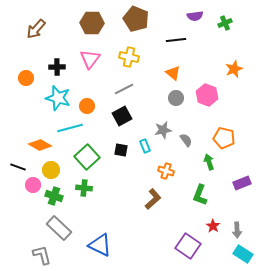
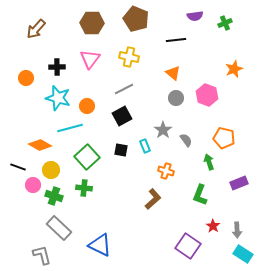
gray star at (163, 130): rotated 24 degrees counterclockwise
purple rectangle at (242, 183): moved 3 px left
